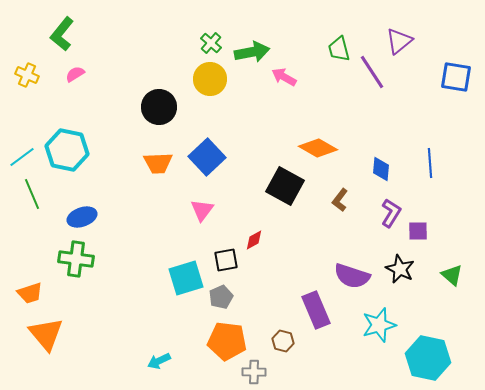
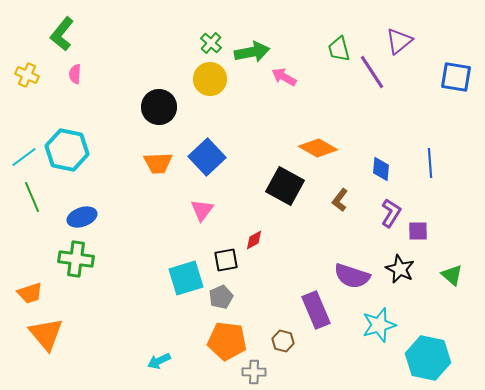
pink semicircle at (75, 74): rotated 54 degrees counterclockwise
cyan line at (22, 157): moved 2 px right
green line at (32, 194): moved 3 px down
